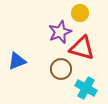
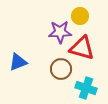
yellow circle: moved 3 px down
purple star: rotated 20 degrees clockwise
blue triangle: moved 1 px right, 1 px down
cyan cross: rotated 10 degrees counterclockwise
